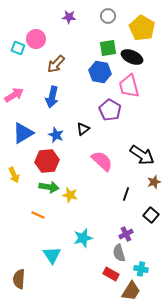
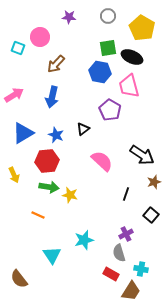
pink circle: moved 4 px right, 2 px up
cyan star: moved 1 px right, 2 px down
brown semicircle: rotated 42 degrees counterclockwise
